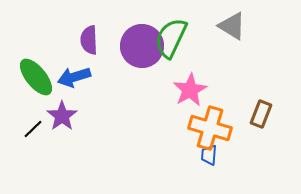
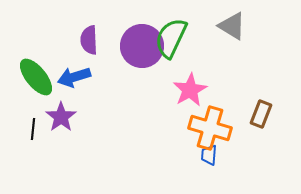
purple star: moved 1 px left, 1 px down
black line: rotated 40 degrees counterclockwise
